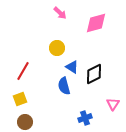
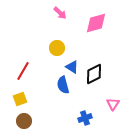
blue semicircle: moved 1 px left, 1 px up
brown circle: moved 1 px left, 1 px up
